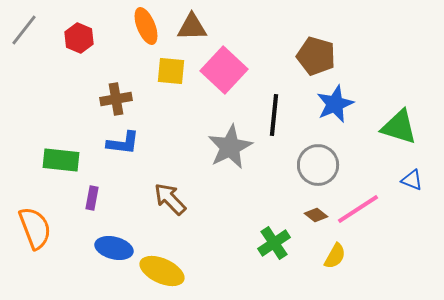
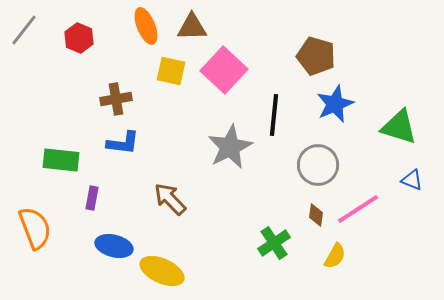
yellow square: rotated 8 degrees clockwise
brown diamond: rotated 60 degrees clockwise
blue ellipse: moved 2 px up
